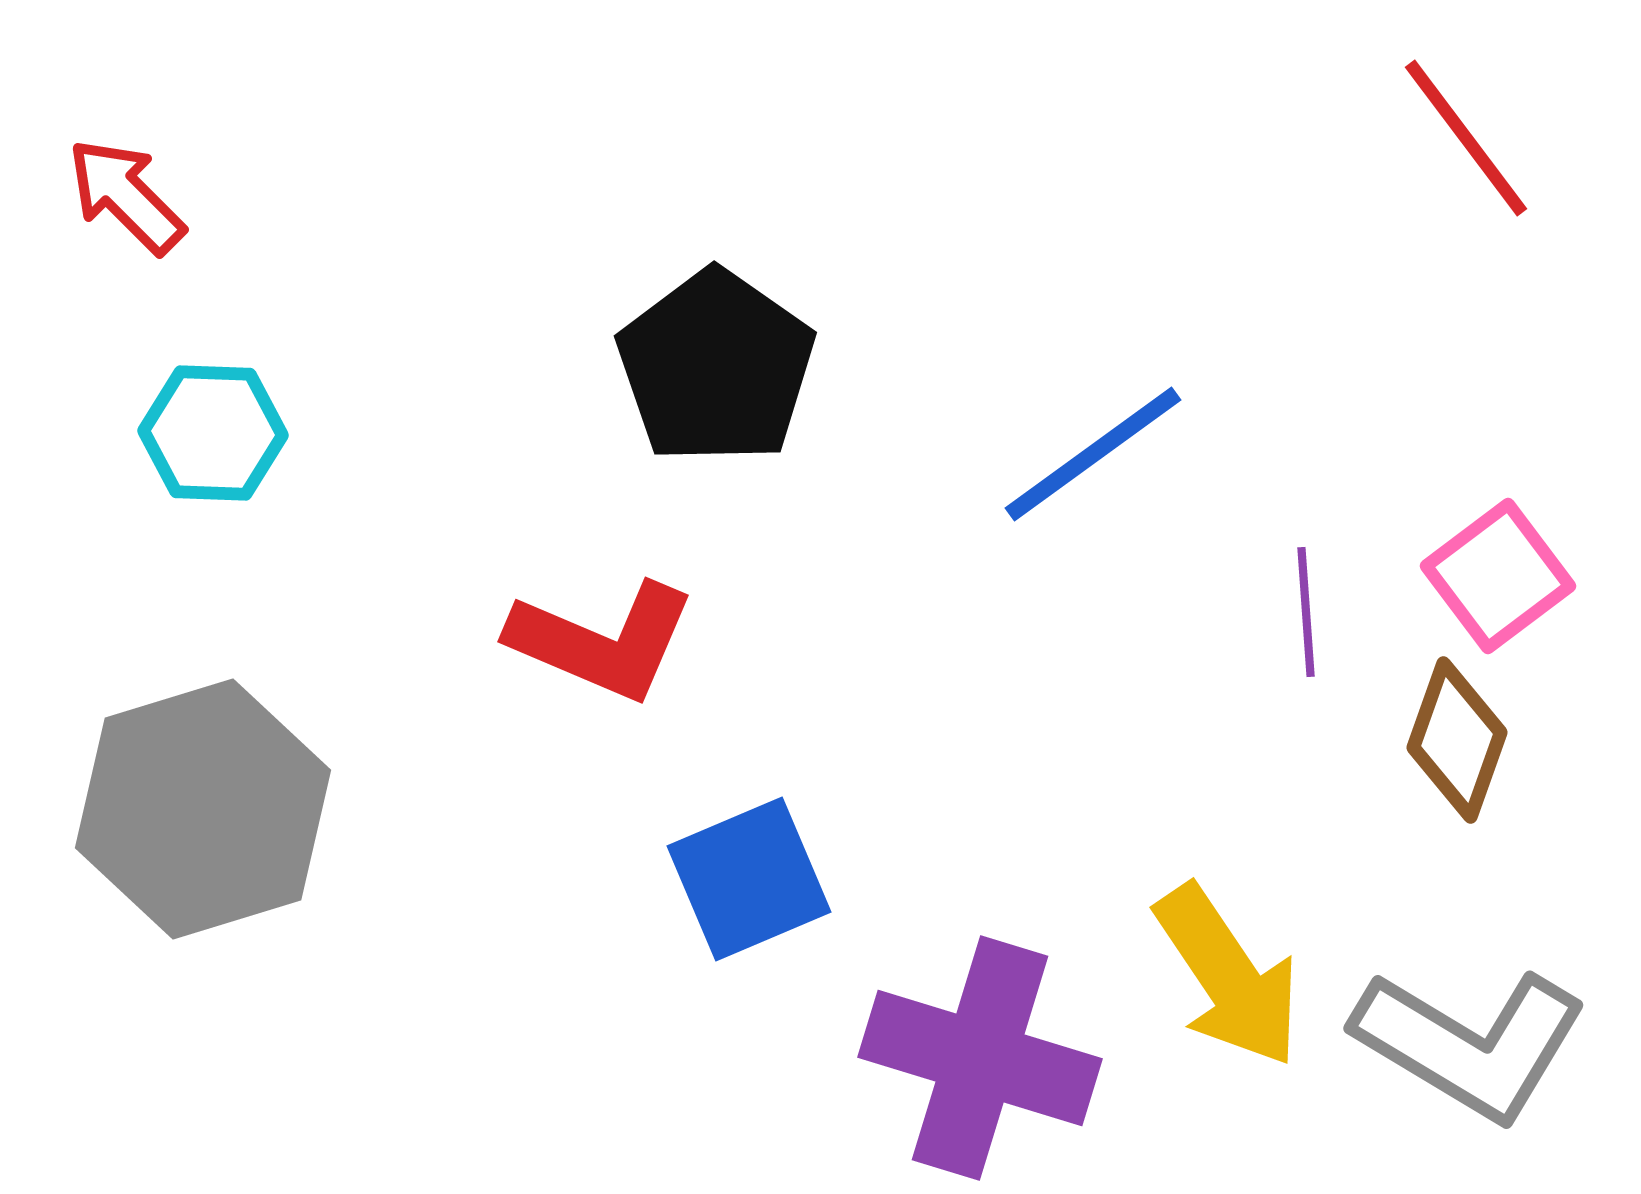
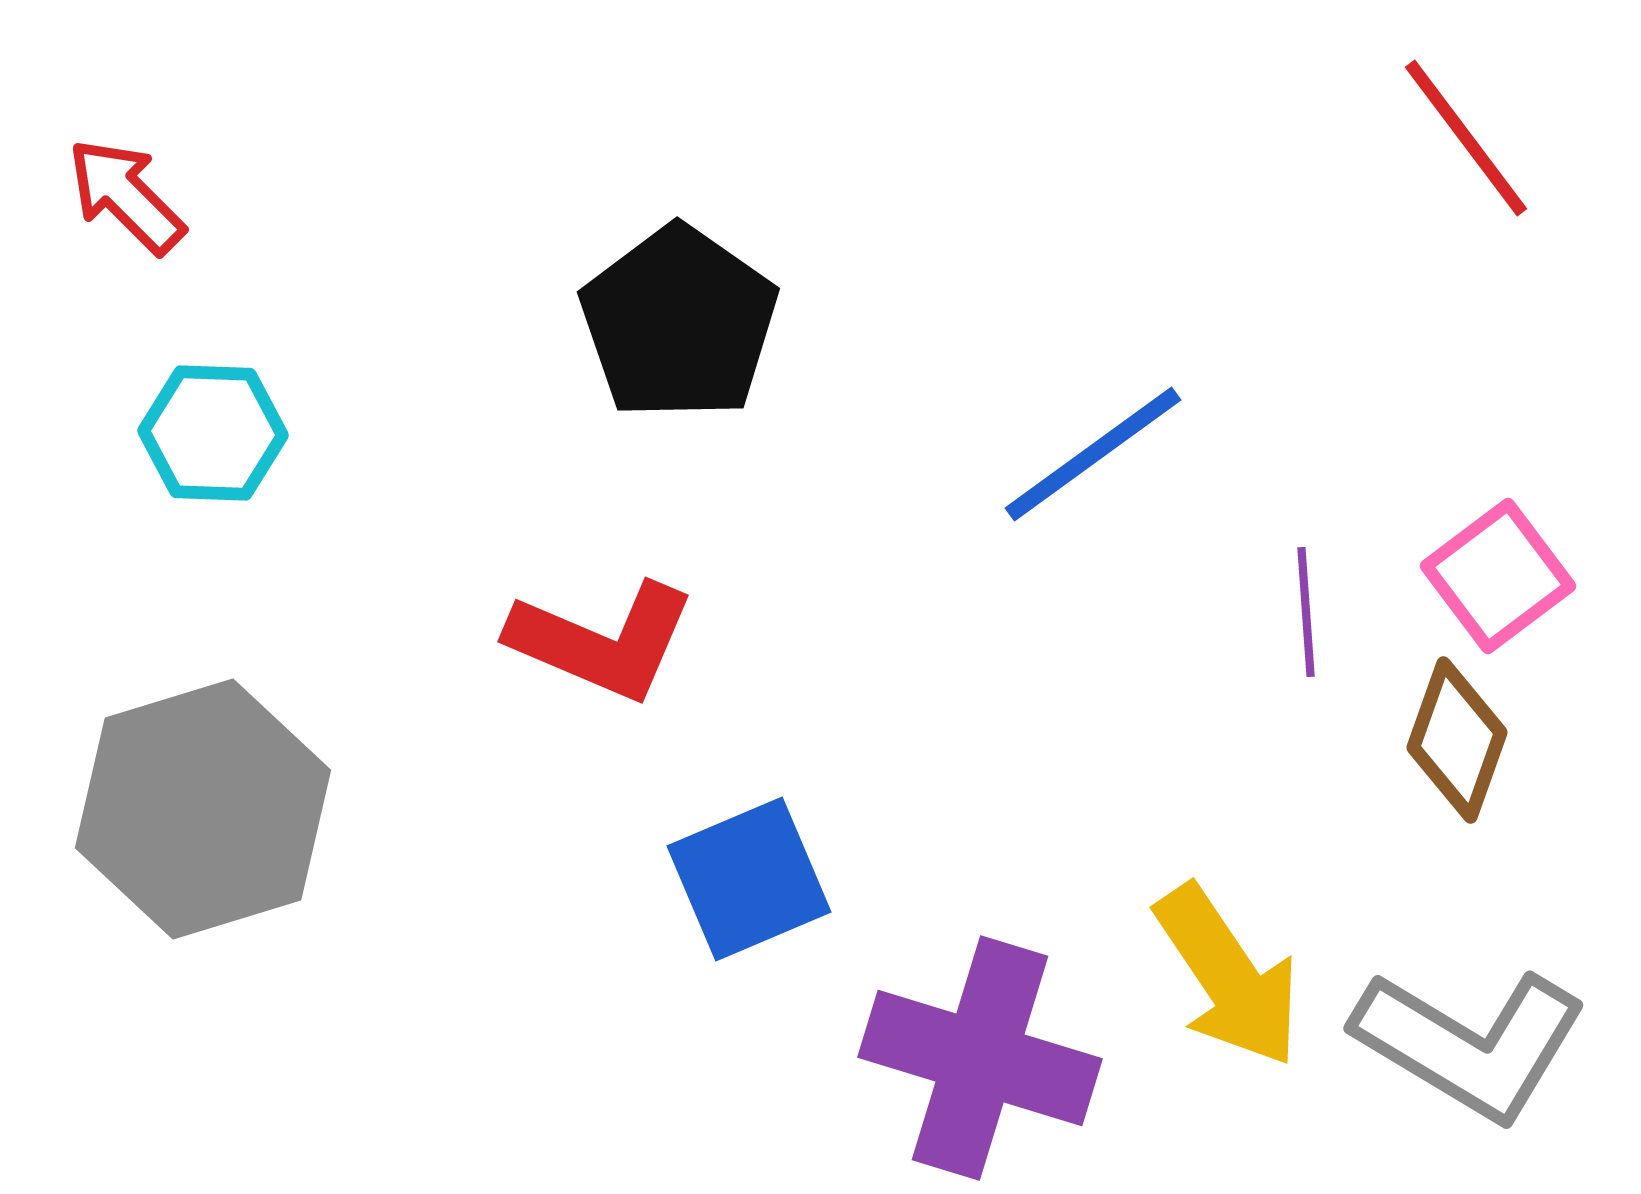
black pentagon: moved 37 px left, 44 px up
